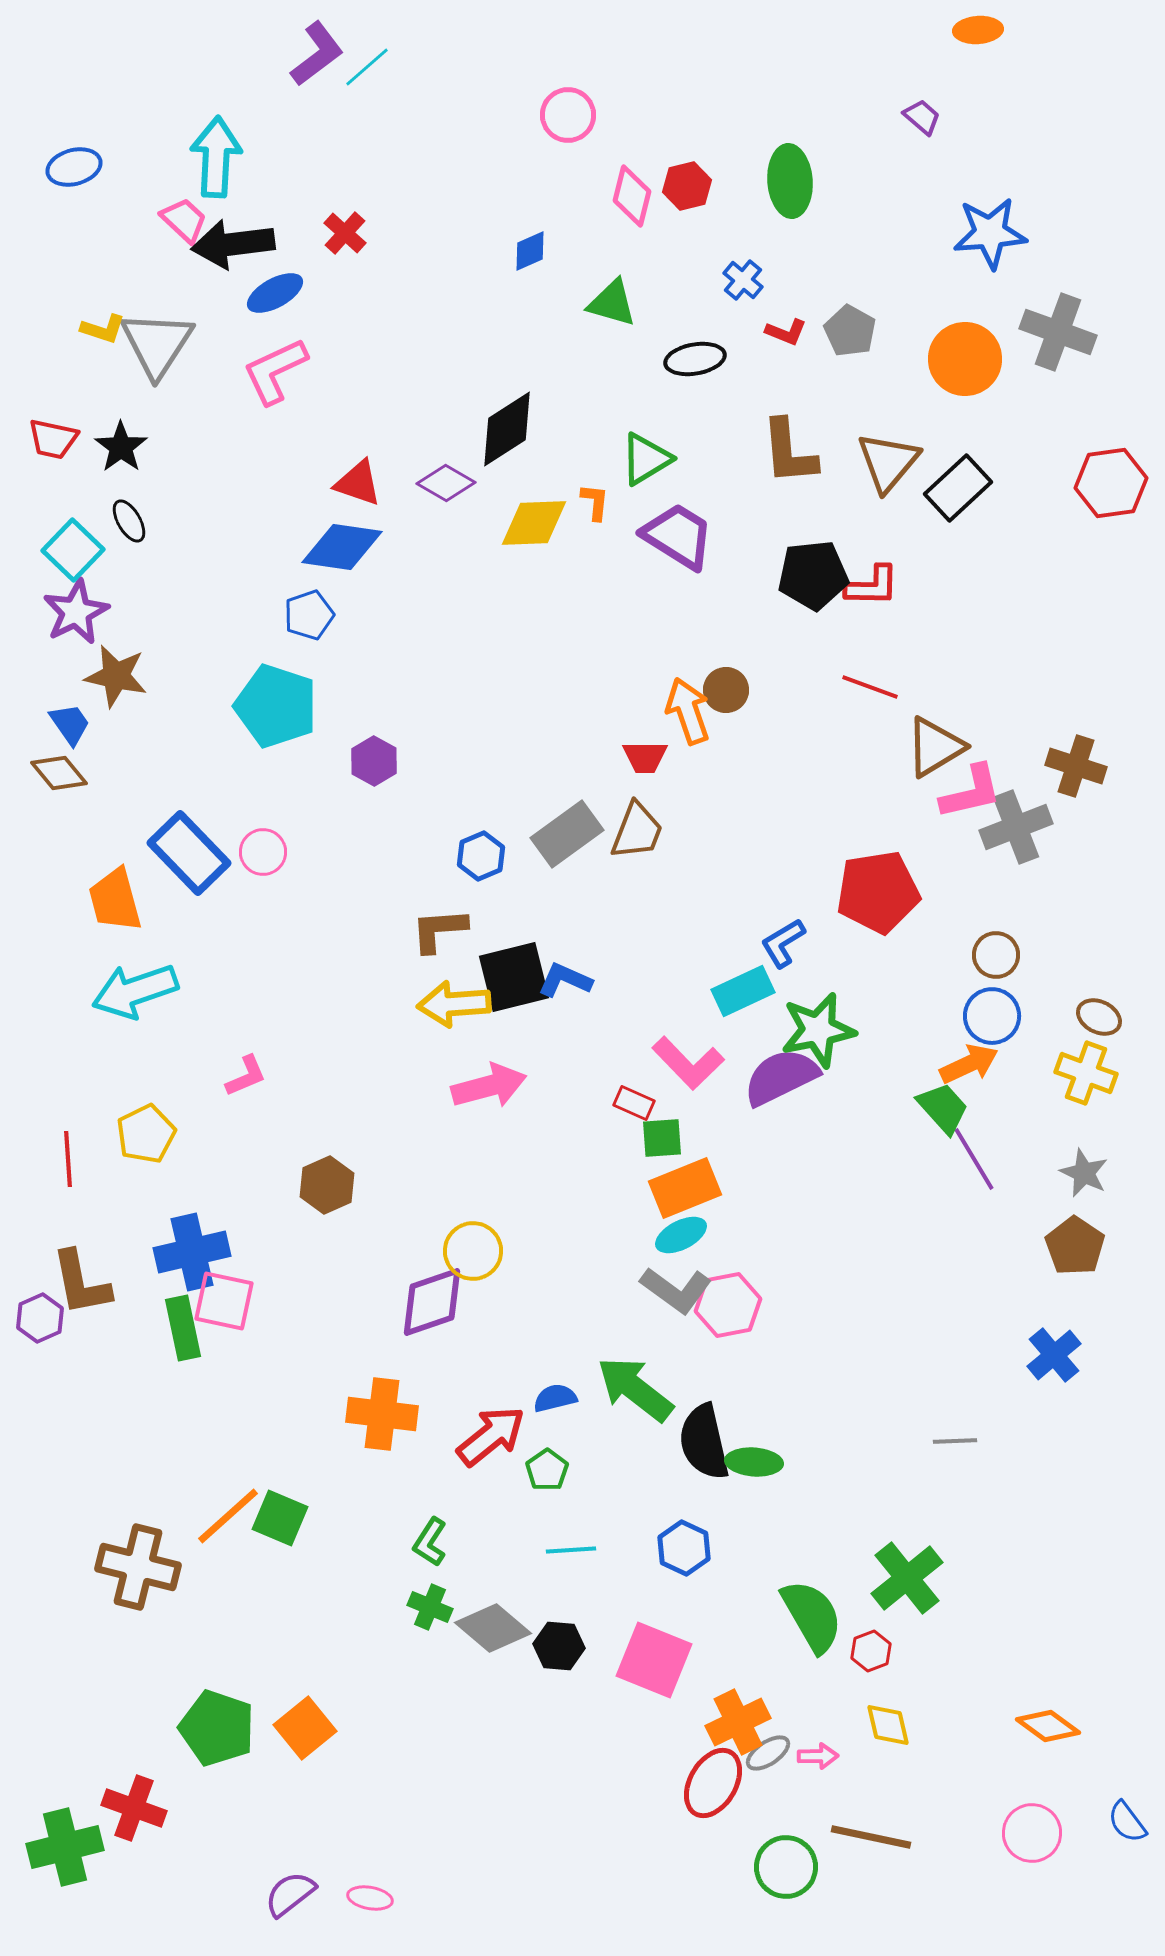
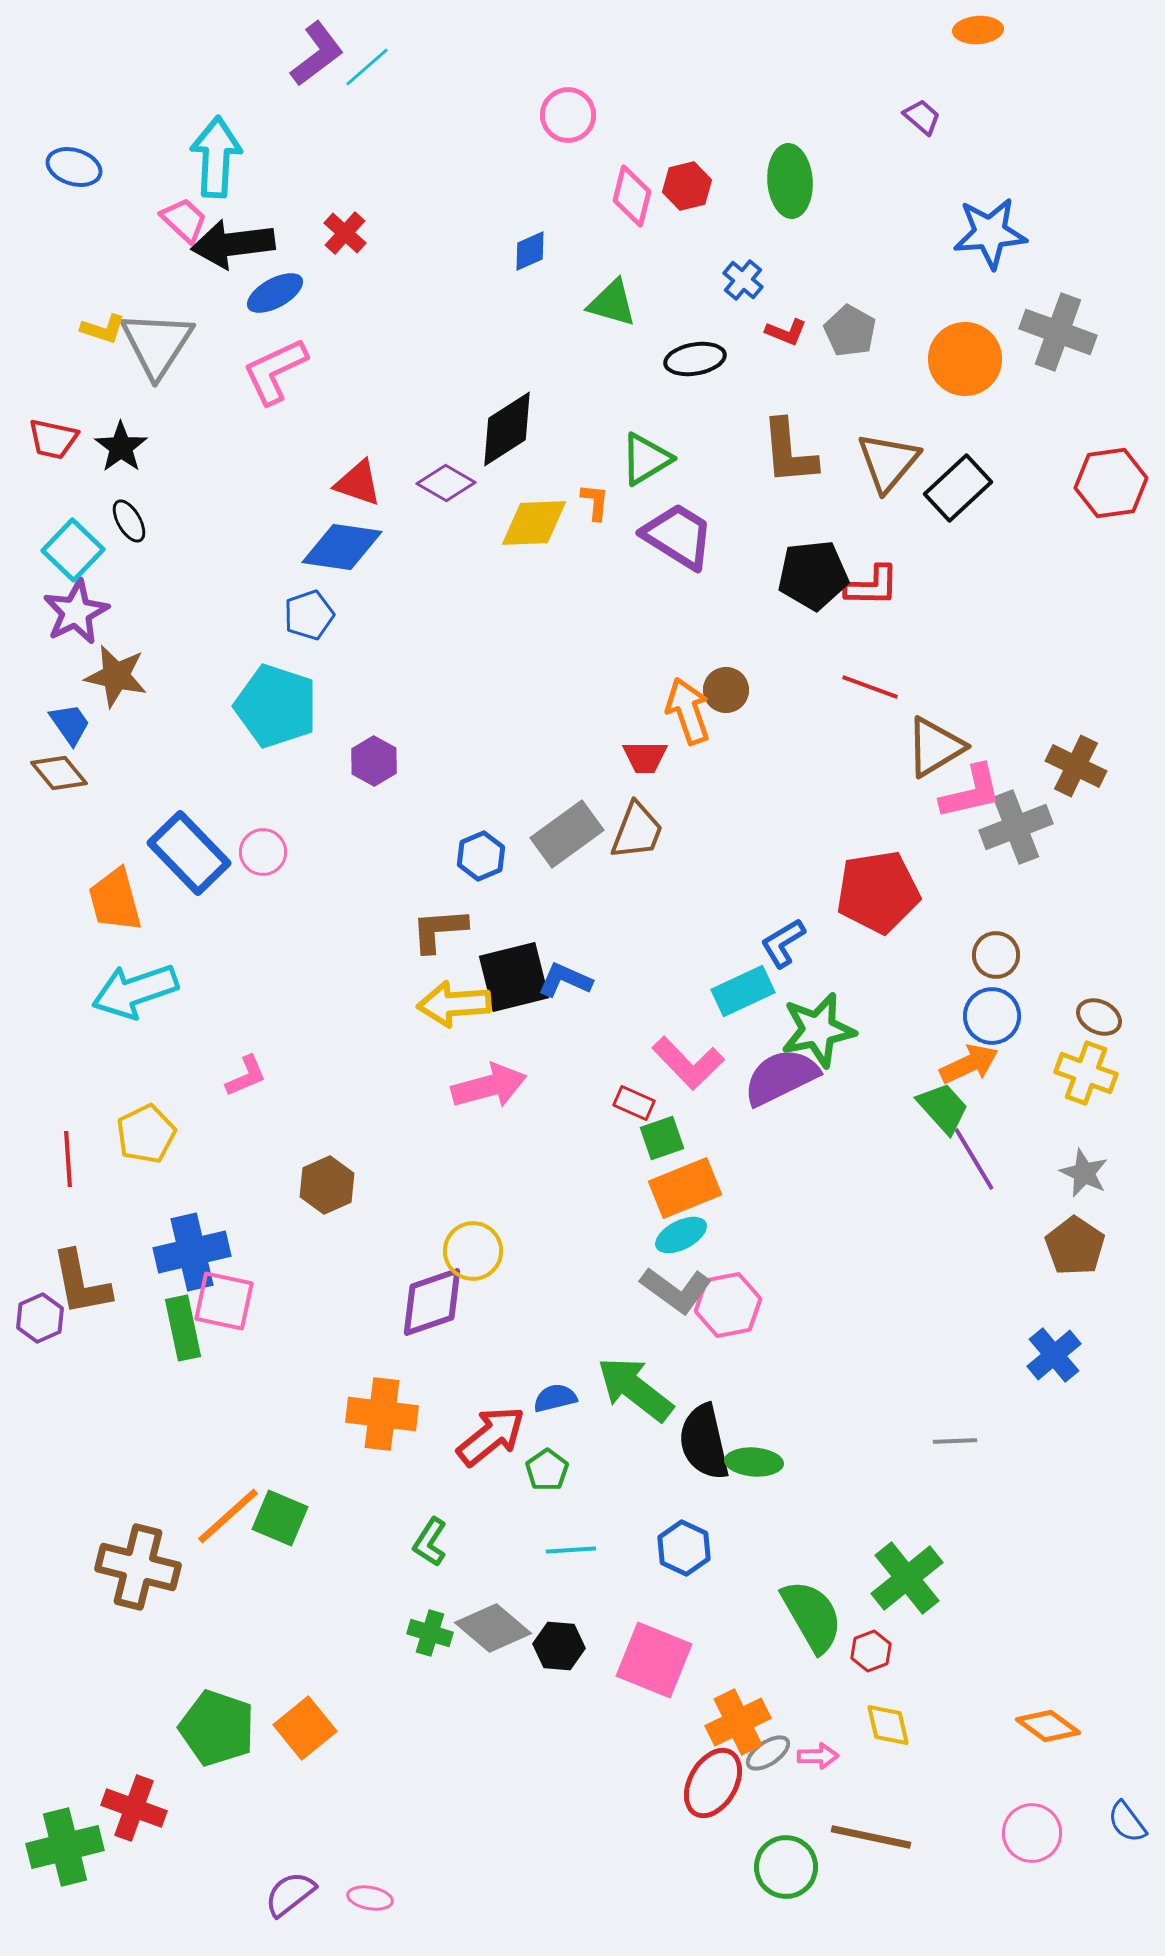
blue ellipse at (74, 167): rotated 32 degrees clockwise
brown cross at (1076, 766): rotated 8 degrees clockwise
green square at (662, 1138): rotated 15 degrees counterclockwise
green cross at (430, 1607): moved 26 px down; rotated 6 degrees counterclockwise
